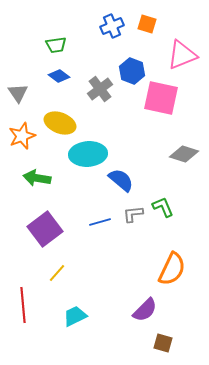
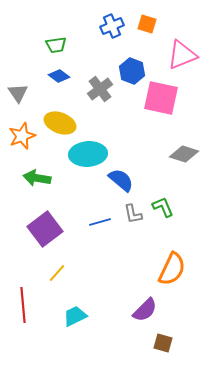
gray L-shape: rotated 95 degrees counterclockwise
